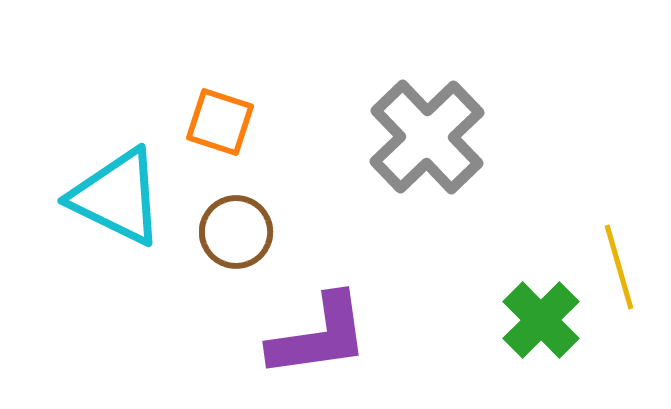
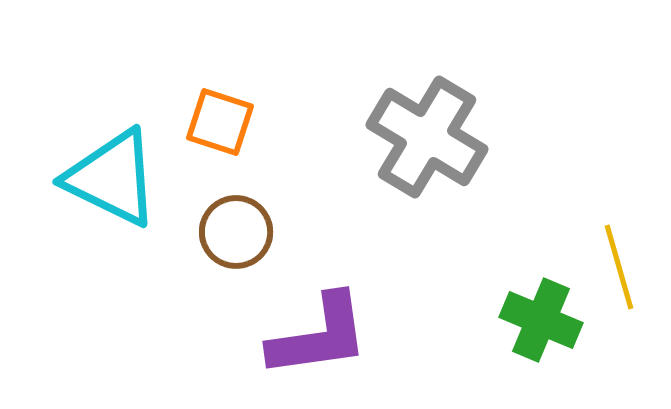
gray cross: rotated 15 degrees counterclockwise
cyan triangle: moved 5 px left, 19 px up
green cross: rotated 22 degrees counterclockwise
